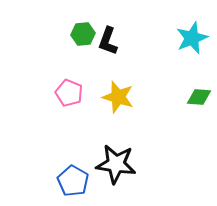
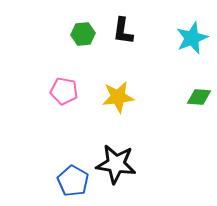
black L-shape: moved 15 px right, 10 px up; rotated 12 degrees counterclockwise
pink pentagon: moved 5 px left, 2 px up; rotated 12 degrees counterclockwise
yellow star: rotated 24 degrees counterclockwise
